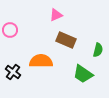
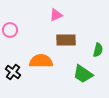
brown rectangle: rotated 24 degrees counterclockwise
